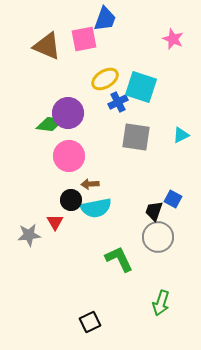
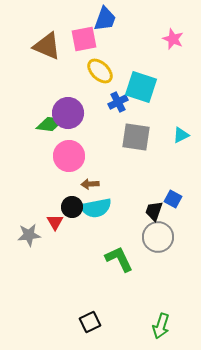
yellow ellipse: moved 5 px left, 8 px up; rotated 76 degrees clockwise
black circle: moved 1 px right, 7 px down
green arrow: moved 23 px down
